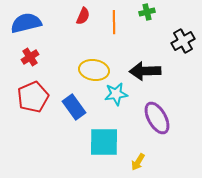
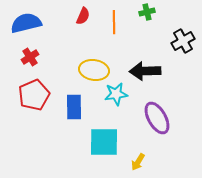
red pentagon: moved 1 px right, 2 px up
blue rectangle: rotated 35 degrees clockwise
